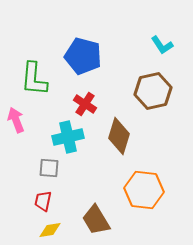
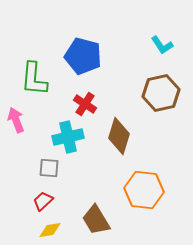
brown hexagon: moved 8 px right, 2 px down
red trapezoid: rotated 35 degrees clockwise
